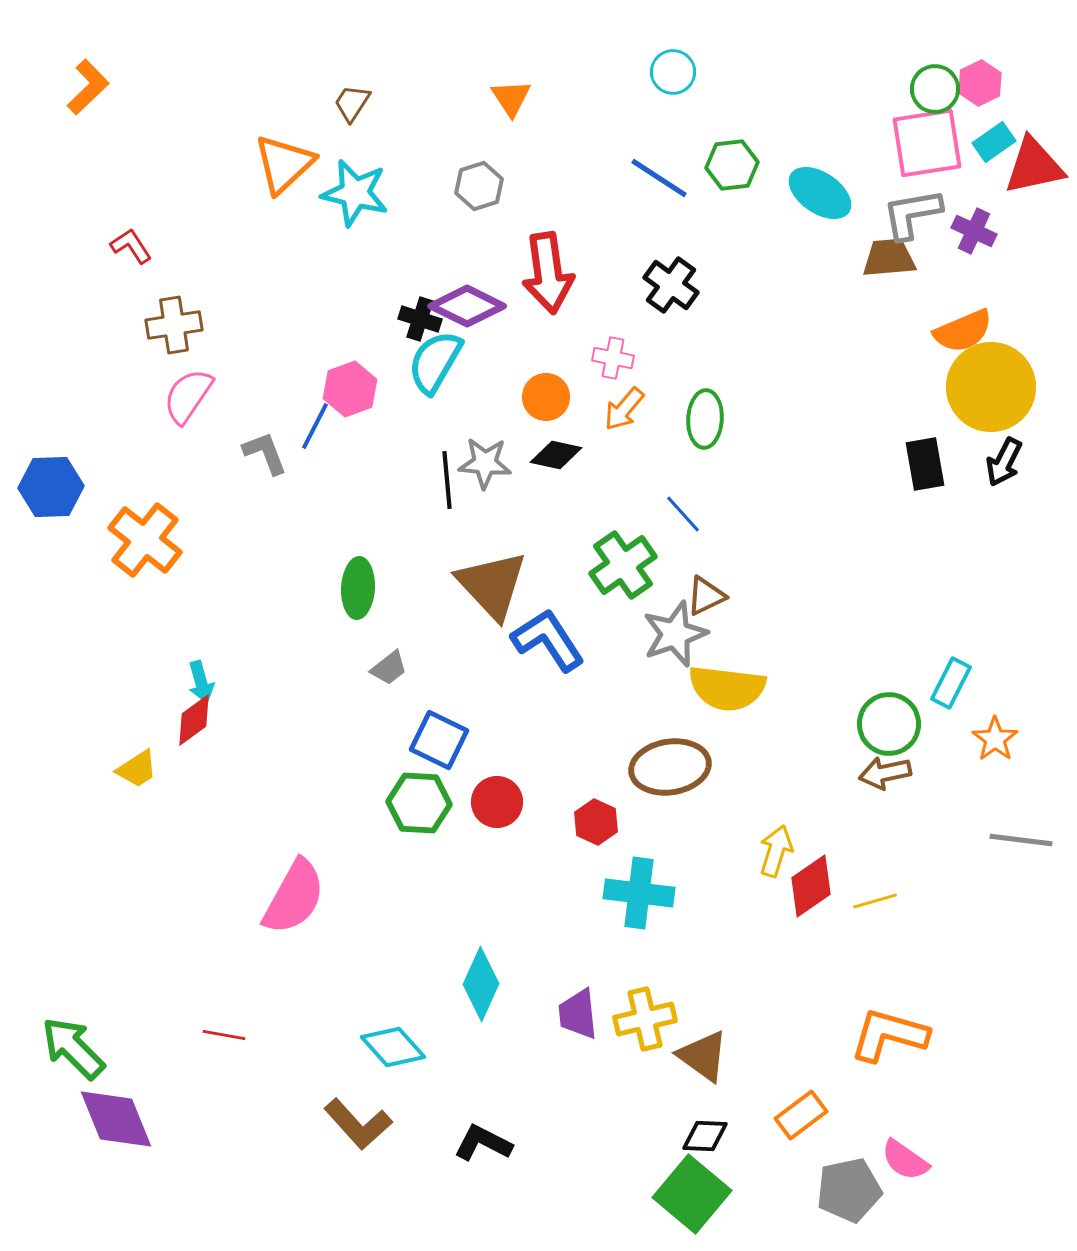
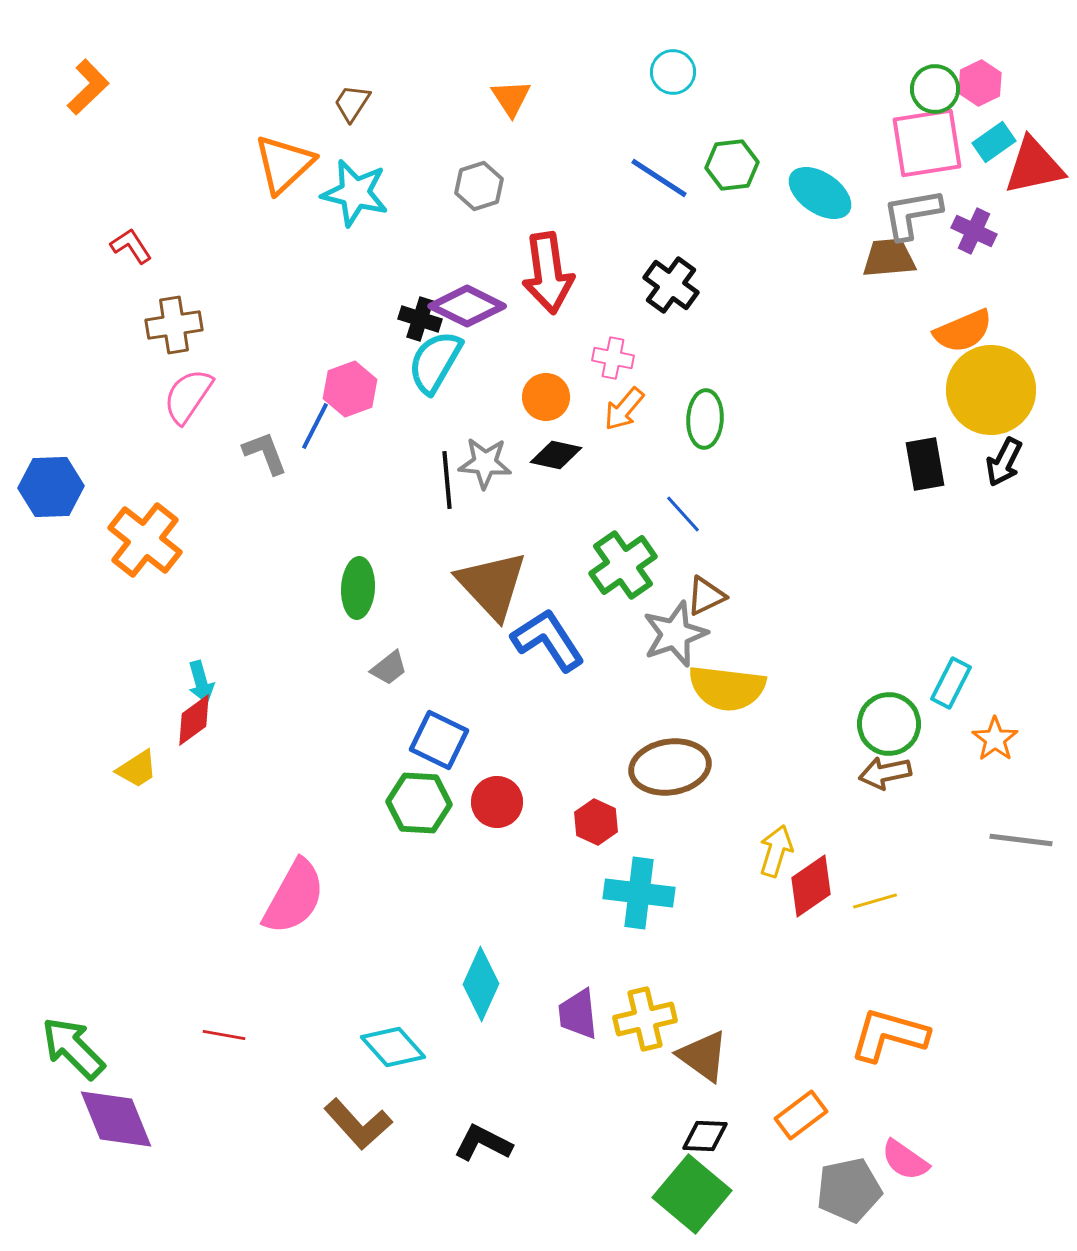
yellow circle at (991, 387): moved 3 px down
